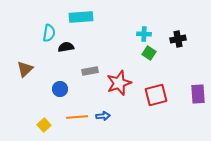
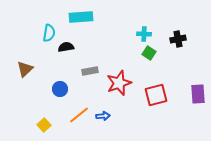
orange line: moved 2 px right, 2 px up; rotated 35 degrees counterclockwise
